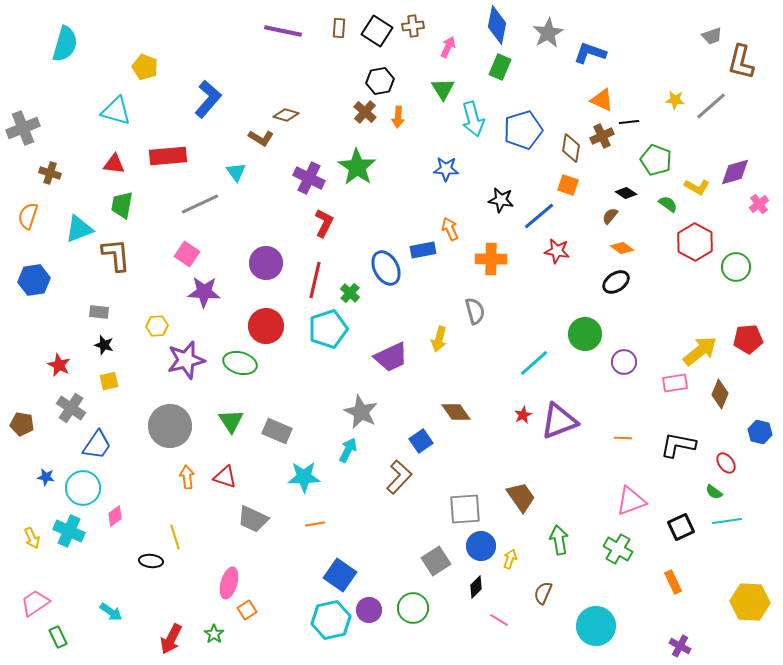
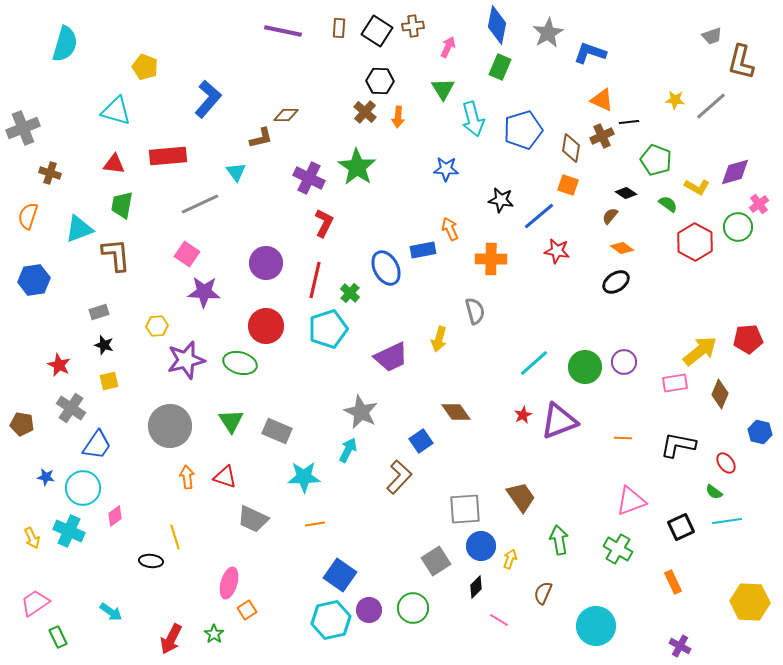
black hexagon at (380, 81): rotated 12 degrees clockwise
brown diamond at (286, 115): rotated 15 degrees counterclockwise
brown L-shape at (261, 138): rotated 45 degrees counterclockwise
green circle at (736, 267): moved 2 px right, 40 px up
gray rectangle at (99, 312): rotated 24 degrees counterclockwise
green circle at (585, 334): moved 33 px down
